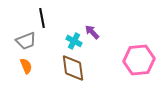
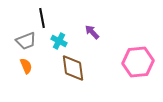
cyan cross: moved 15 px left
pink hexagon: moved 1 px left, 2 px down
